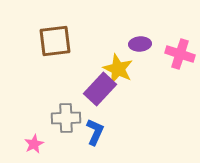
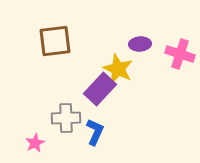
pink star: moved 1 px right, 1 px up
